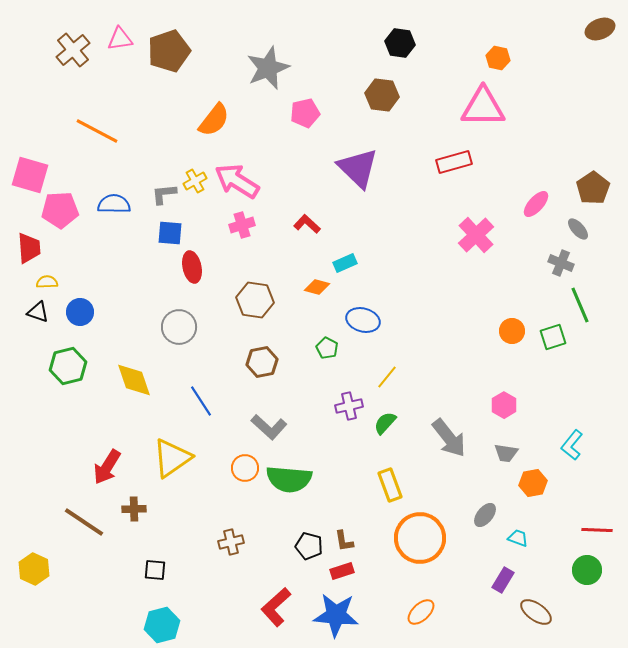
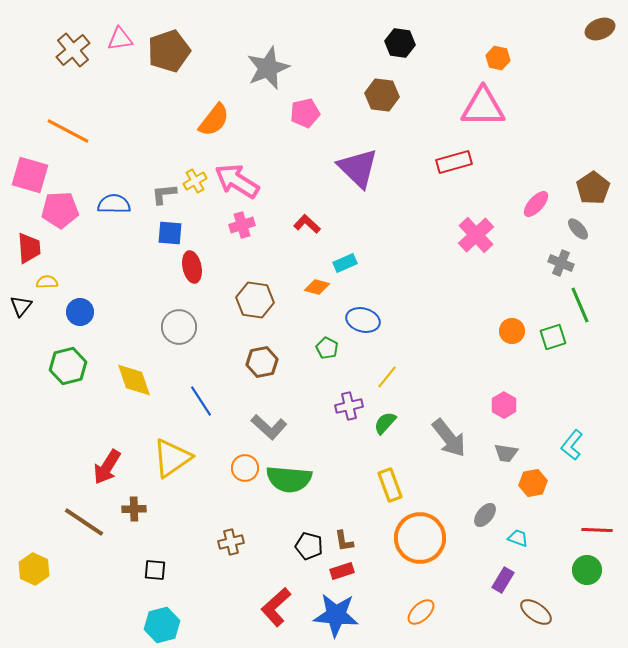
orange line at (97, 131): moved 29 px left
black triangle at (38, 312): moved 17 px left, 6 px up; rotated 50 degrees clockwise
